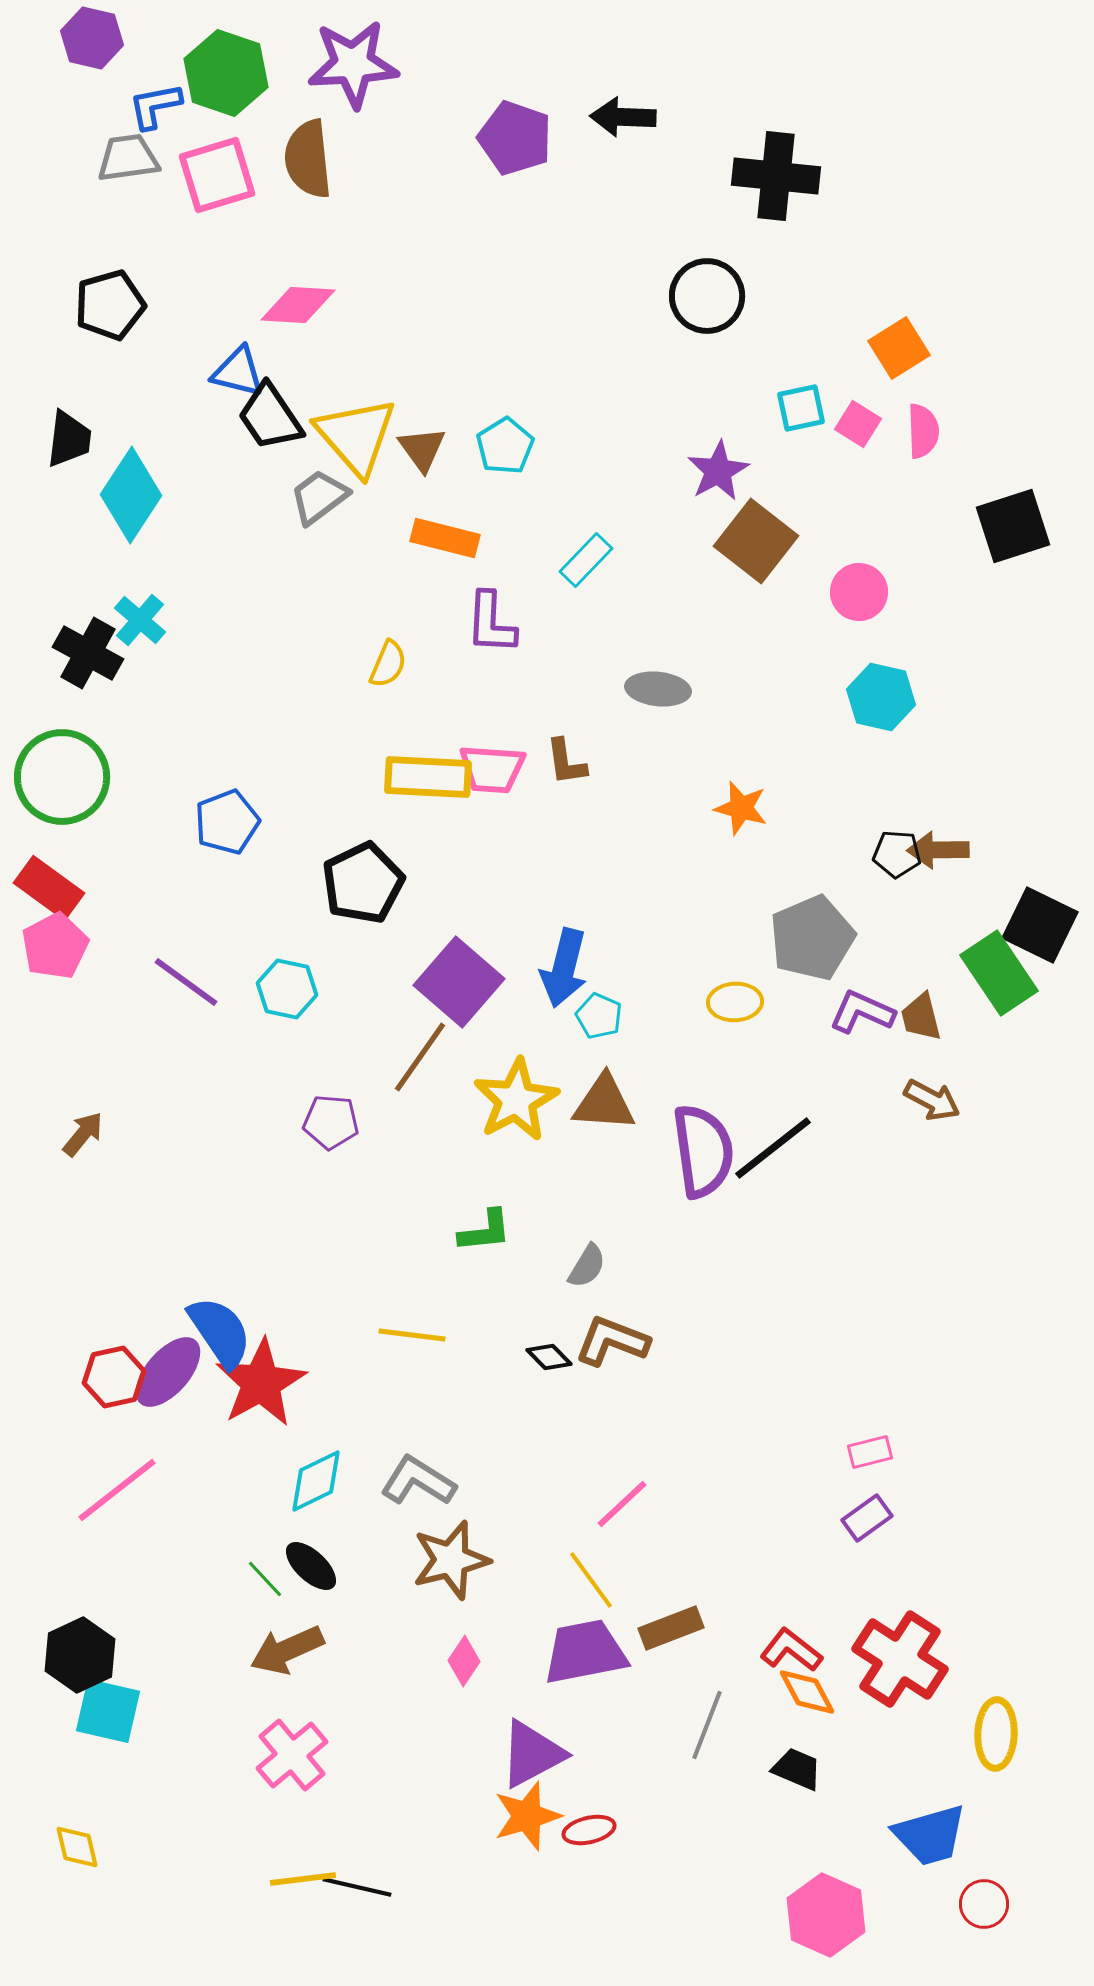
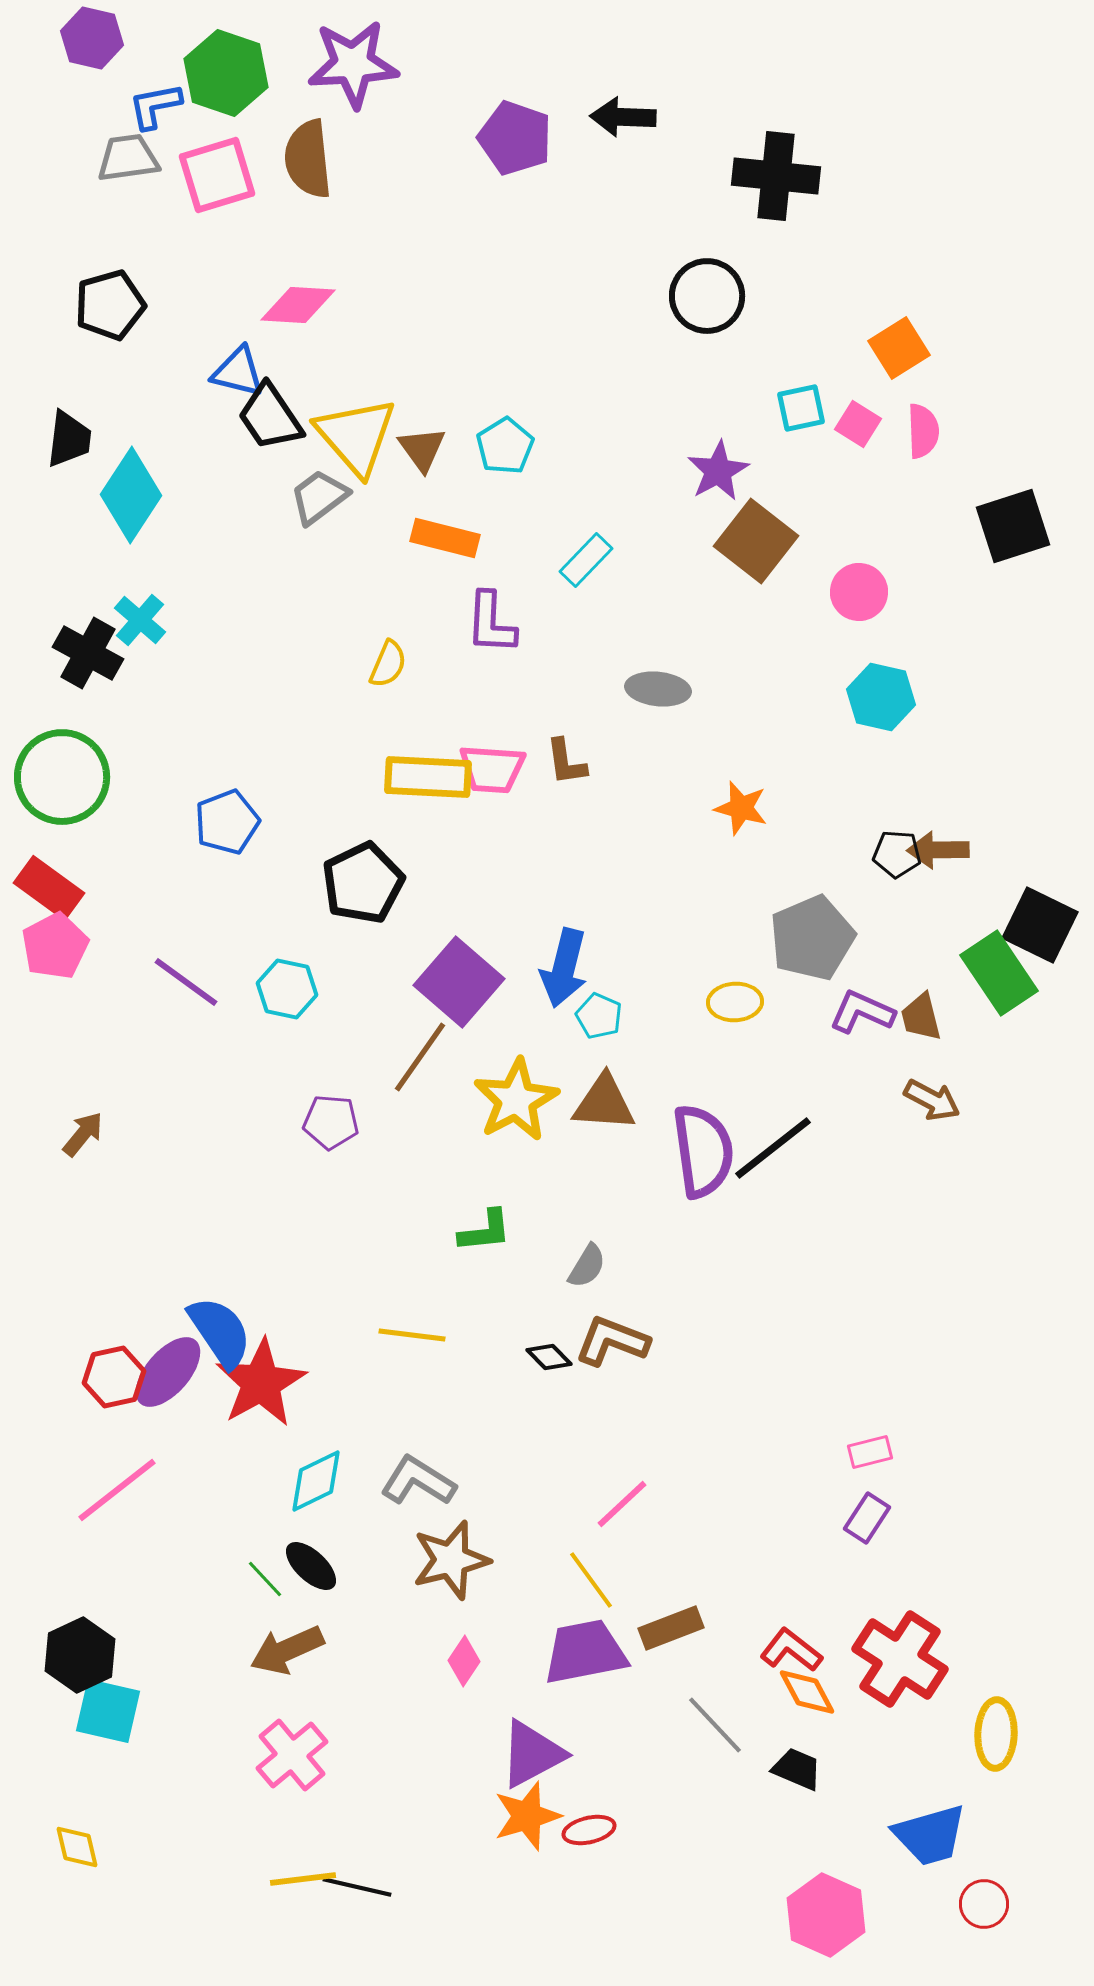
purple rectangle at (867, 1518): rotated 21 degrees counterclockwise
gray line at (707, 1725): moved 8 px right; rotated 64 degrees counterclockwise
